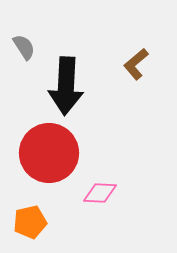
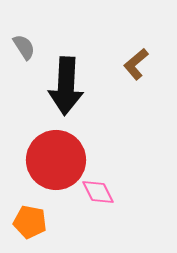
red circle: moved 7 px right, 7 px down
pink diamond: moved 2 px left, 1 px up; rotated 60 degrees clockwise
orange pentagon: rotated 24 degrees clockwise
